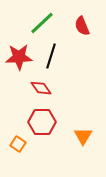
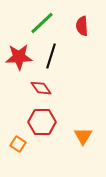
red semicircle: rotated 18 degrees clockwise
